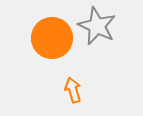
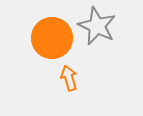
orange arrow: moved 4 px left, 12 px up
